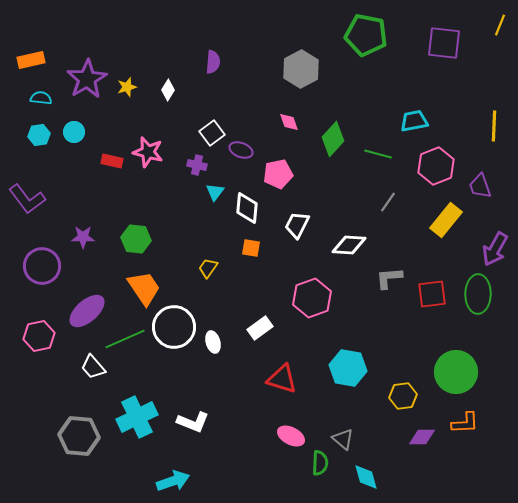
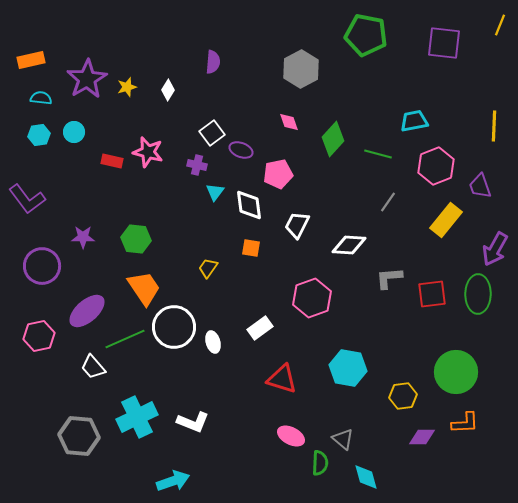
white diamond at (247, 208): moved 2 px right, 3 px up; rotated 12 degrees counterclockwise
